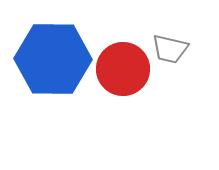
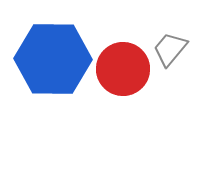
gray trapezoid: rotated 117 degrees clockwise
